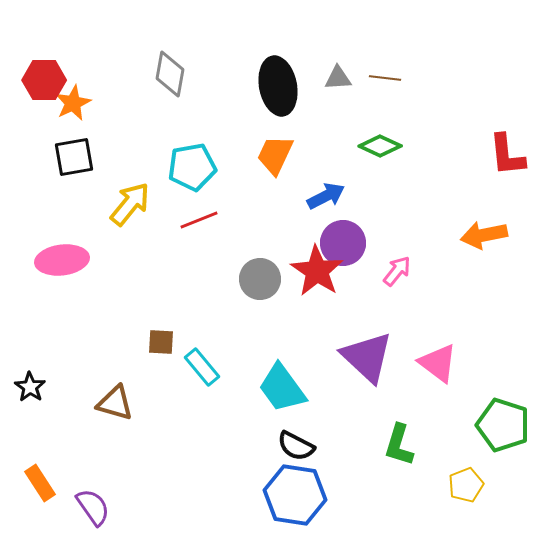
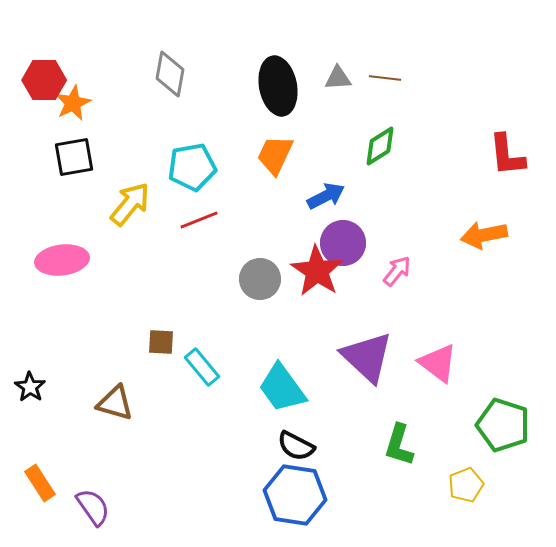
green diamond: rotated 57 degrees counterclockwise
